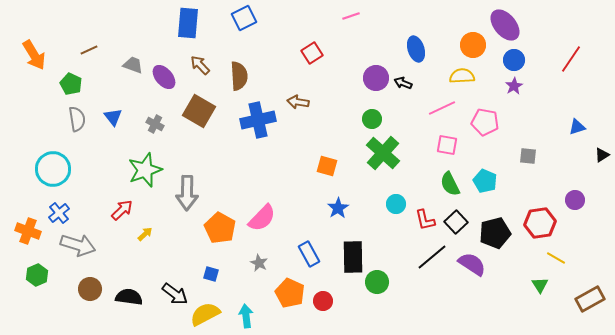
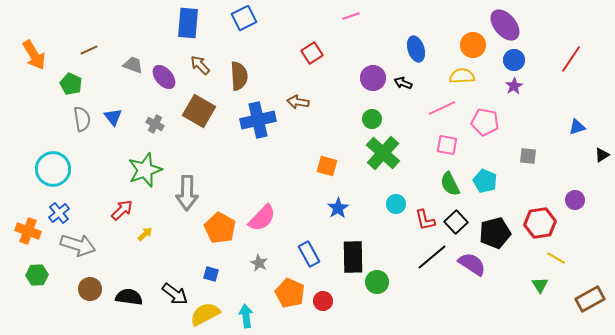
purple circle at (376, 78): moved 3 px left
gray semicircle at (77, 119): moved 5 px right
green hexagon at (37, 275): rotated 20 degrees clockwise
